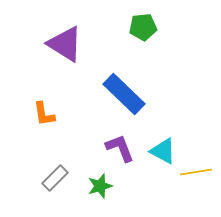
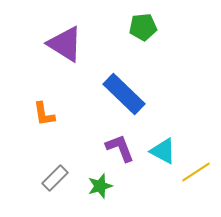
yellow line: rotated 24 degrees counterclockwise
